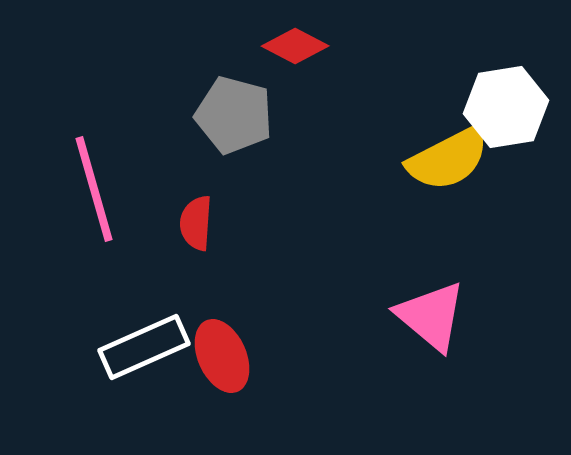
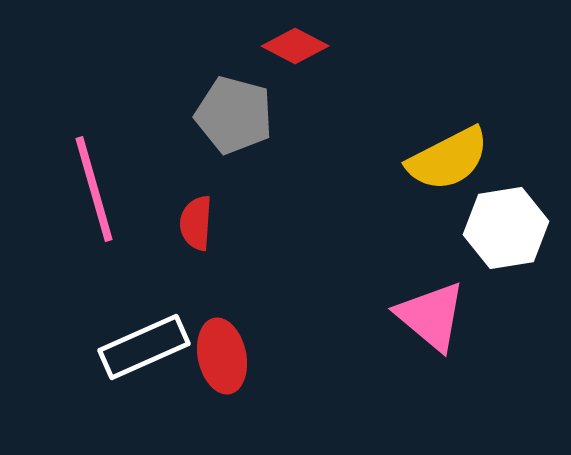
white hexagon: moved 121 px down
red ellipse: rotated 12 degrees clockwise
